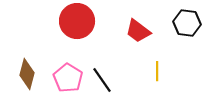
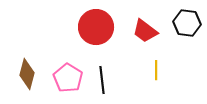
red circle: moved 19 px right, 6 px down
red trapezoid: moved 7 px right
yellow line: moved 1 px left, 1 px up
black line: rotated 28 degrees clockwise
